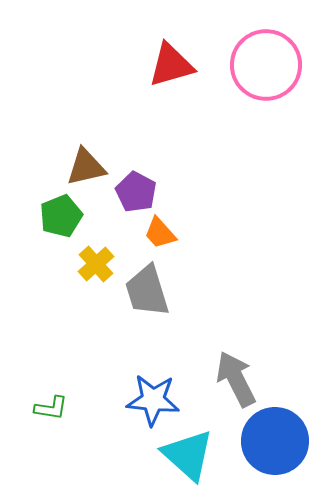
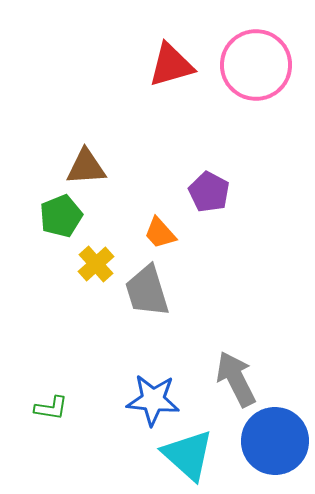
pink circle: moved 10 px left
brown triangle: rotated 9 degrees clockwise
purple pentagon: moved 73 px right
